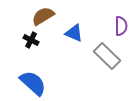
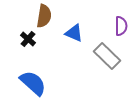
brown semicircle: moved 1 px right; rotated 130 degrees clockwise
black cross: moved 3 px left, 1 px up; rotated 14 degrees clockwise
